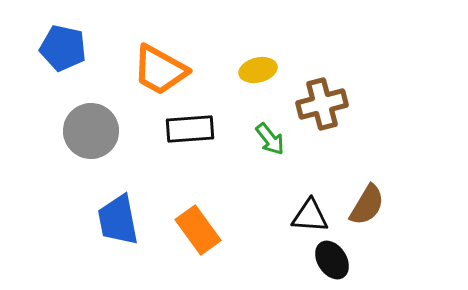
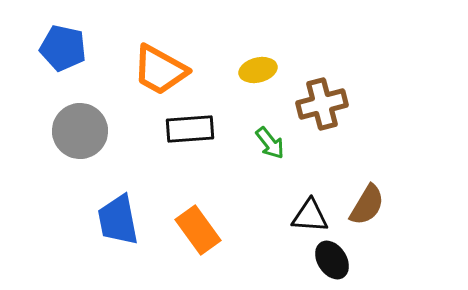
gray circle: moved 11 px left
green arrow: moved 4 px down
